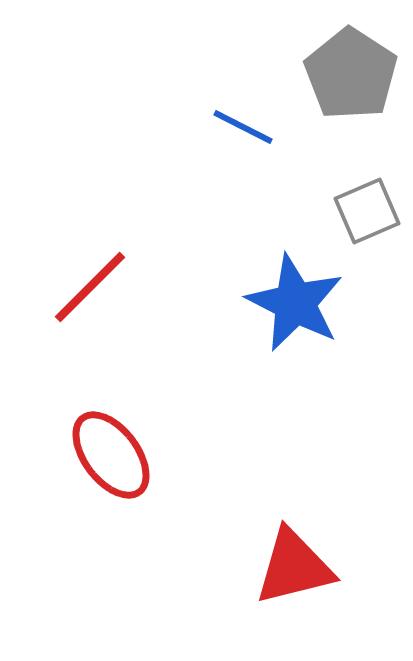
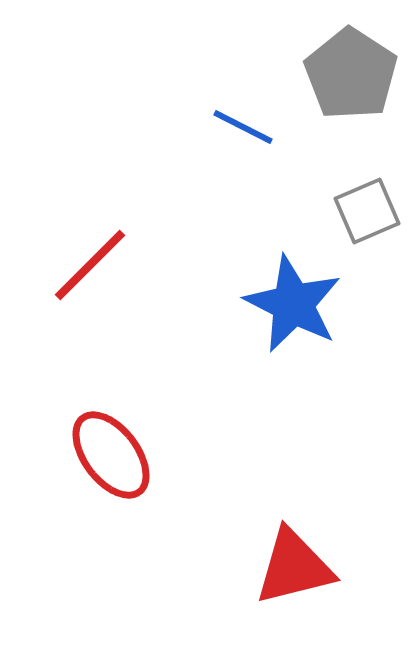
red line: moved 22 px up
blue star: moved 2 px left, 1 px down
